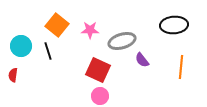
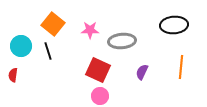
orange square: moved 4 px left, 1 px up
gray ellipse: rotated 12 degrees clockwise
purple semicircle: moved 12 px down; rotated 63 degrees clockwise
